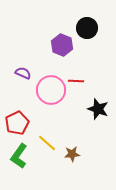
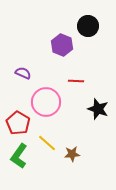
black circle: moved 1 px right, 2 px up
pink circle: moved 5 px left, 12 px down
red pentagon: moved 1 px right; rotated 15 degrees counterclockwise
